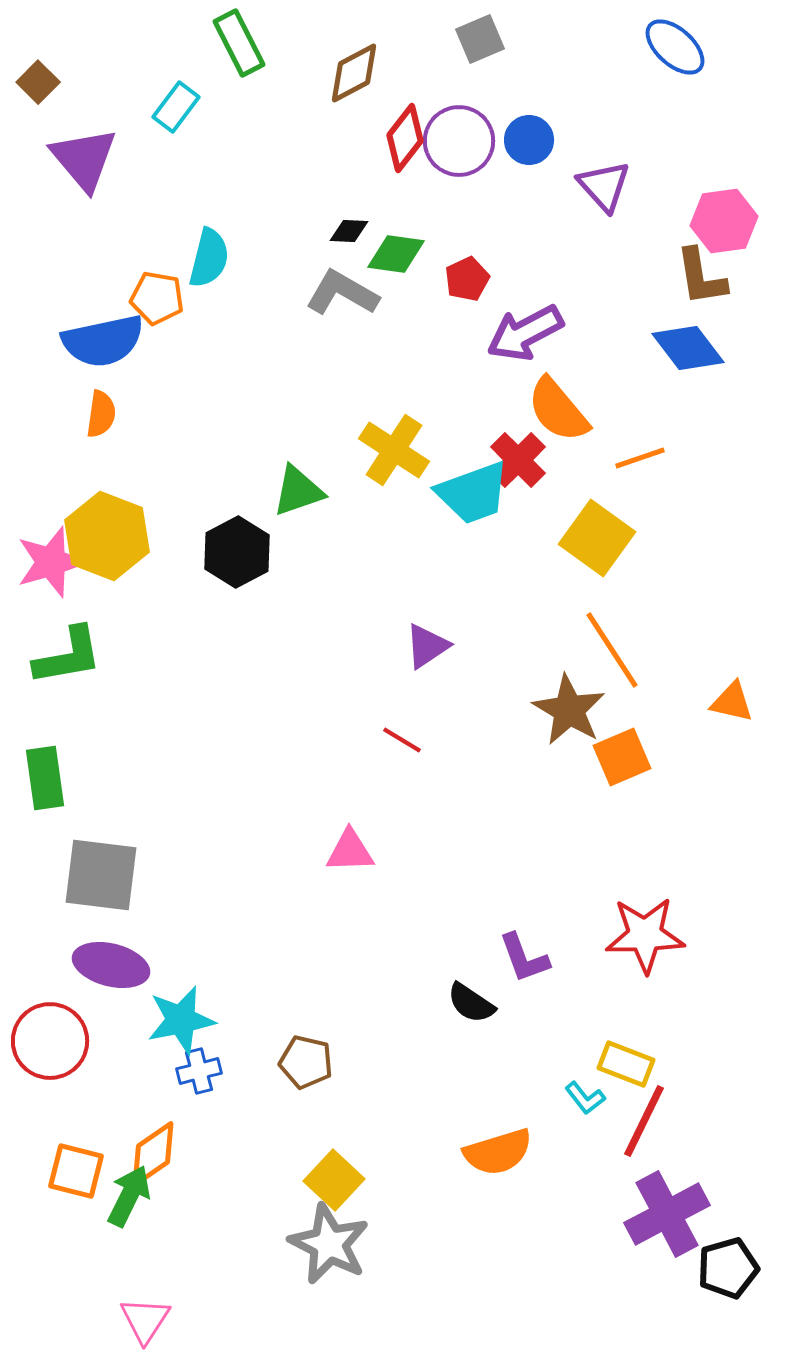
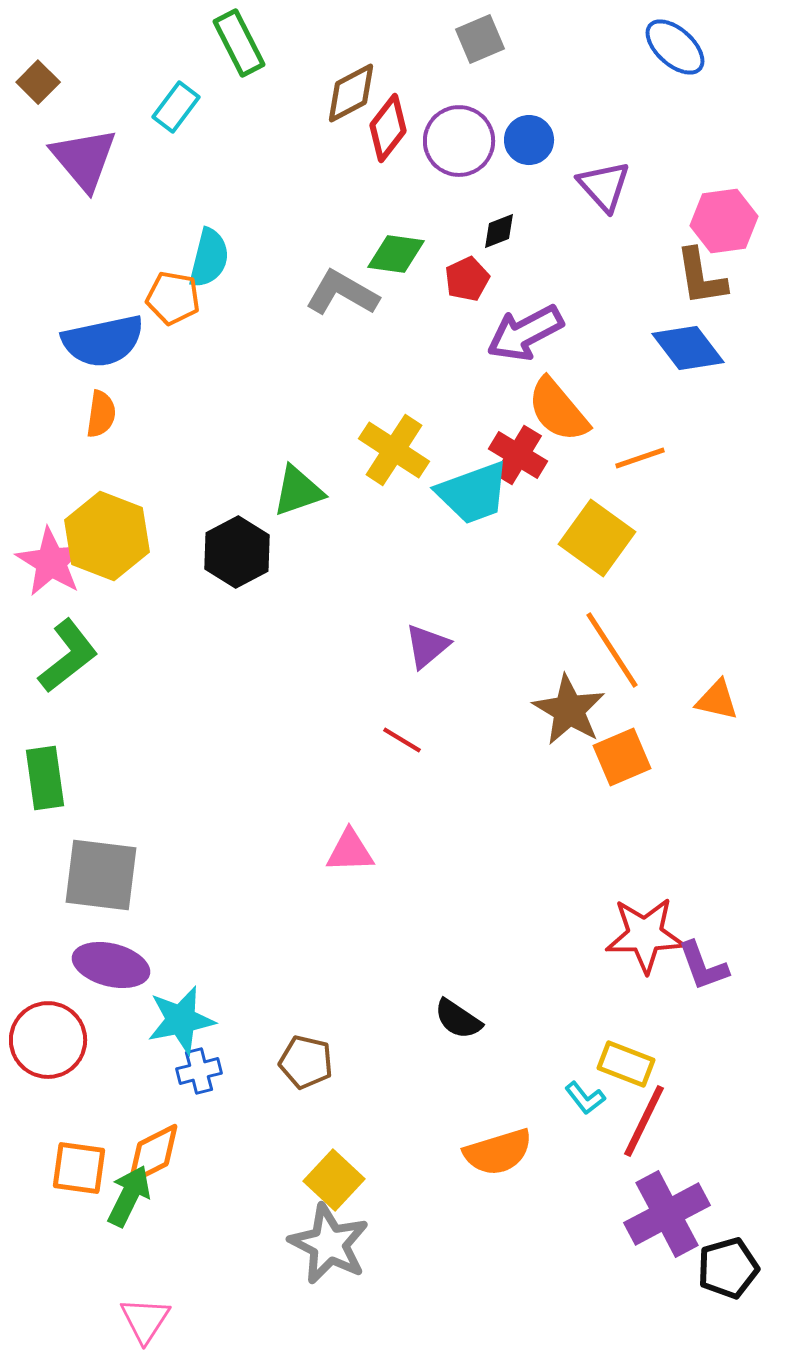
brown diamond at (354, 73): moved 3 px left, 20 px down
red diamond at (405, 138): moved 17 px left, 10 px up
black diamond at (349, 231): moved 150 px right; rotated 24 degrees counterclockwise
orange pentagon at (157, 298): moved 16 px right
red cross at (518, 460): moved 5 px up; rotated 14 degrees counterclockwise
pink star at (51, 562): rotated 24 degrees counterclockwise
purple triangle at (427, 646): rotated 6 degrees counterclockwise
green L-shape at (68, 656): rotated 28 degrees counterclockwise
orange triangle at (732, 702): moved 15 px left, 2 px up
purple L-shape at (524, 958): moved 179 px right, 8 px down
black semicircle at (471, 1003): moved 13 px left, 16 px down
red circle at (50, 1041): moved 2 px left, 1 px up
orange diamond at (153, 1154): rotated 8 degrees clockwise
orange square at (76, 1171): moved 3 px right, 3 px up; rotated 6 degrees counterclockwise
